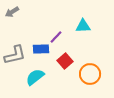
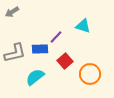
cyan triangle: rotated 21 degrees clockwise
blue rectangle: moved 1 px left
gray L-shape: moved 2 px up
